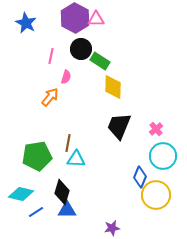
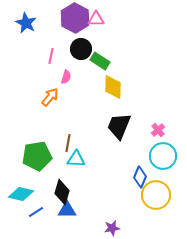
pink cross: moved 2 px right, 1 px down
